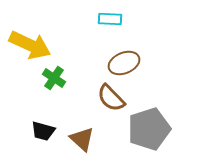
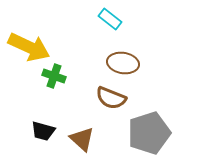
cyan rectangle: rotated 35 degrees clockwise
yellow arrow: moved 1 px left, 2 px down
brown ellipse: moved 1 px left; rotated 32 degrees clockwise
green cross: moved 2 px up; rotated 15 degrees counterclockwise
brown semicircle: rotated 24 degrees counterclockwise
gray pentagon: moved 4 px down
